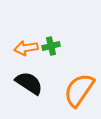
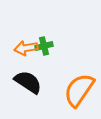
green cross: moved 7 px left
black semicircle: moved 1 px left, 1 px up
